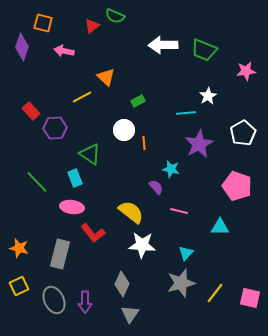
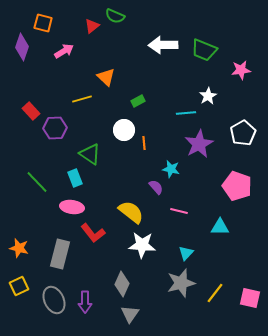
pink arrow at (64, 51): rotated 138 degrees clockwise
pink star at (246, 71): moved 5 px left, 1 px up
yellow line at (82, 97): moved 2 px down; rotated 12 degrees clockwise
